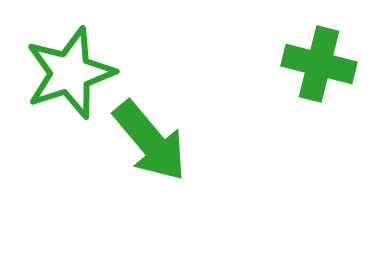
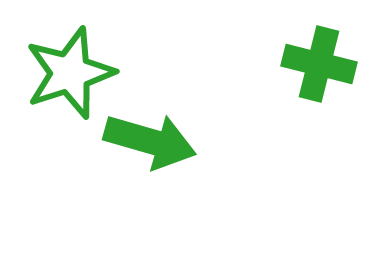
green arrow: rotated 34 degrees counterclockwise
